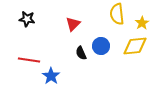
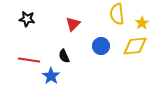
black semicircle: moved 17 px left, 3 px down
